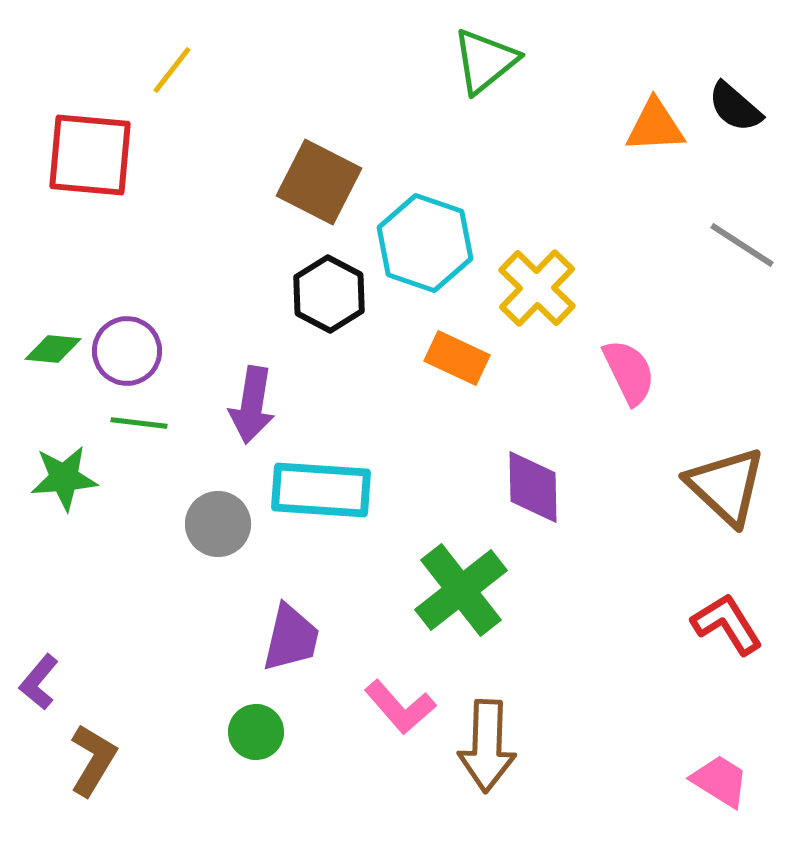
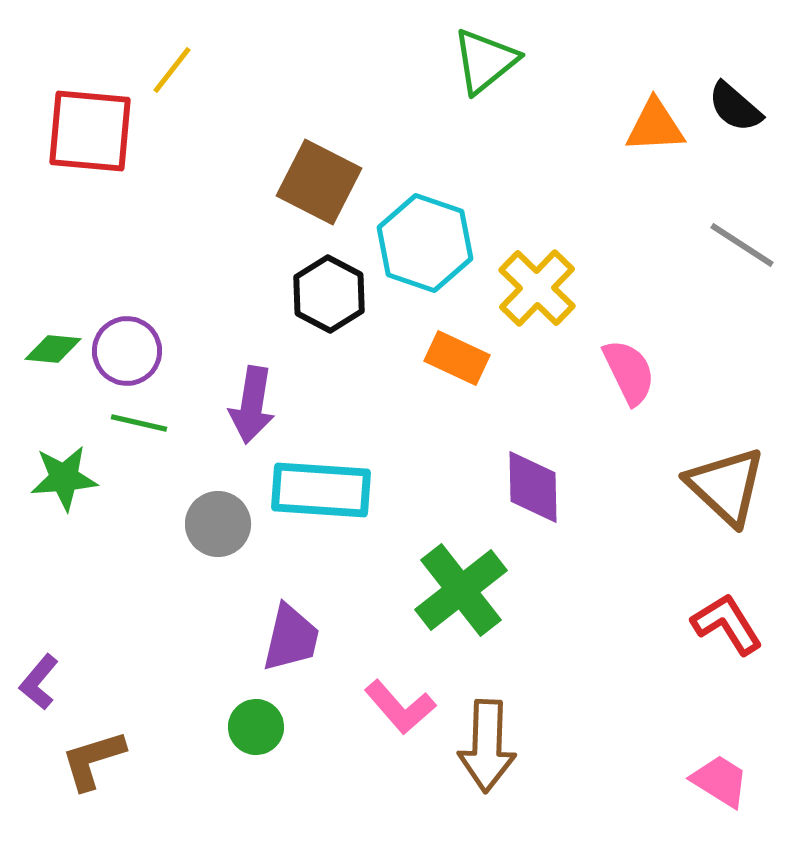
red square: moved 24 px up
green line: rotated 6 degrees clockwise
green circle: moved 5 px up
brown L-shape: rotated 138 degrees counterclockwise
